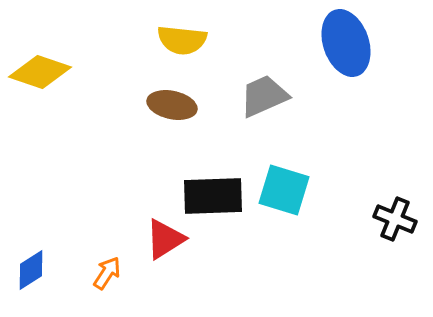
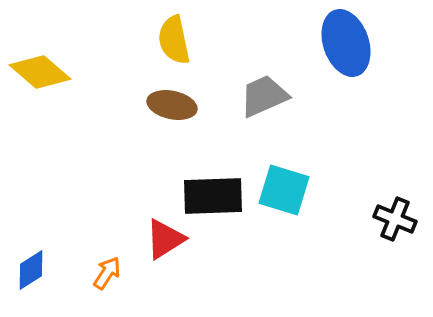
yellow semicircle: moved 8 px left; rotated 72 degrees clockwise
yellow diamond: rotated 22 degrees clockwise
